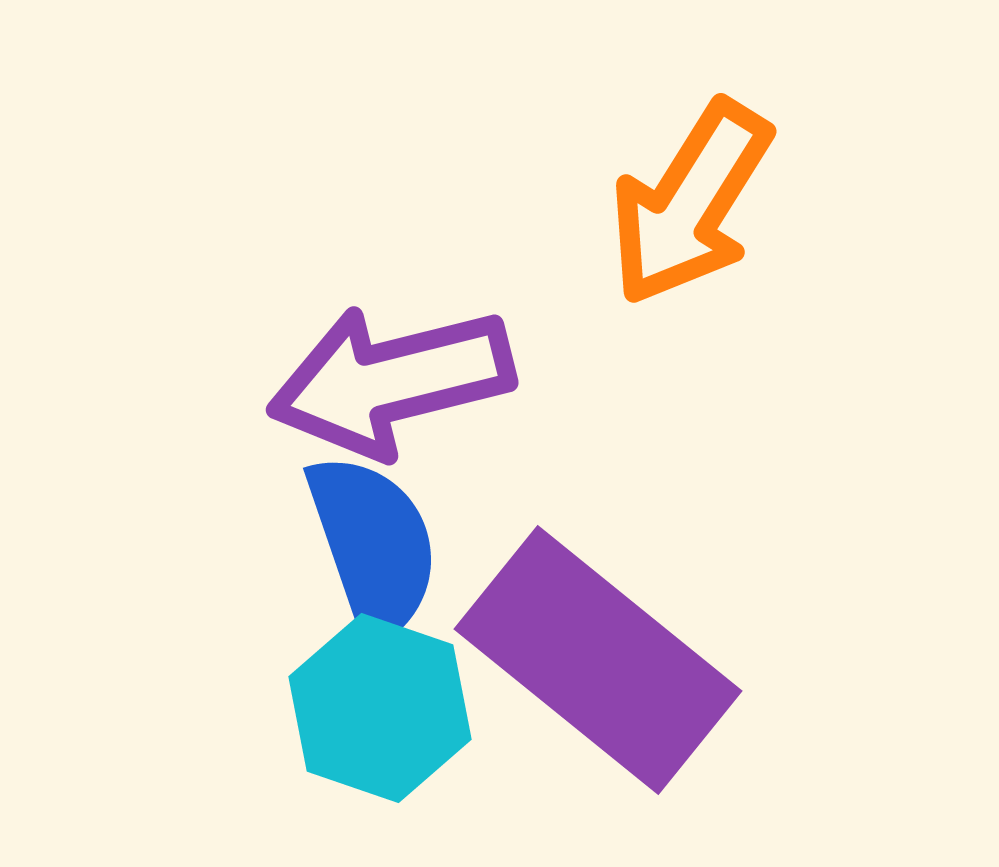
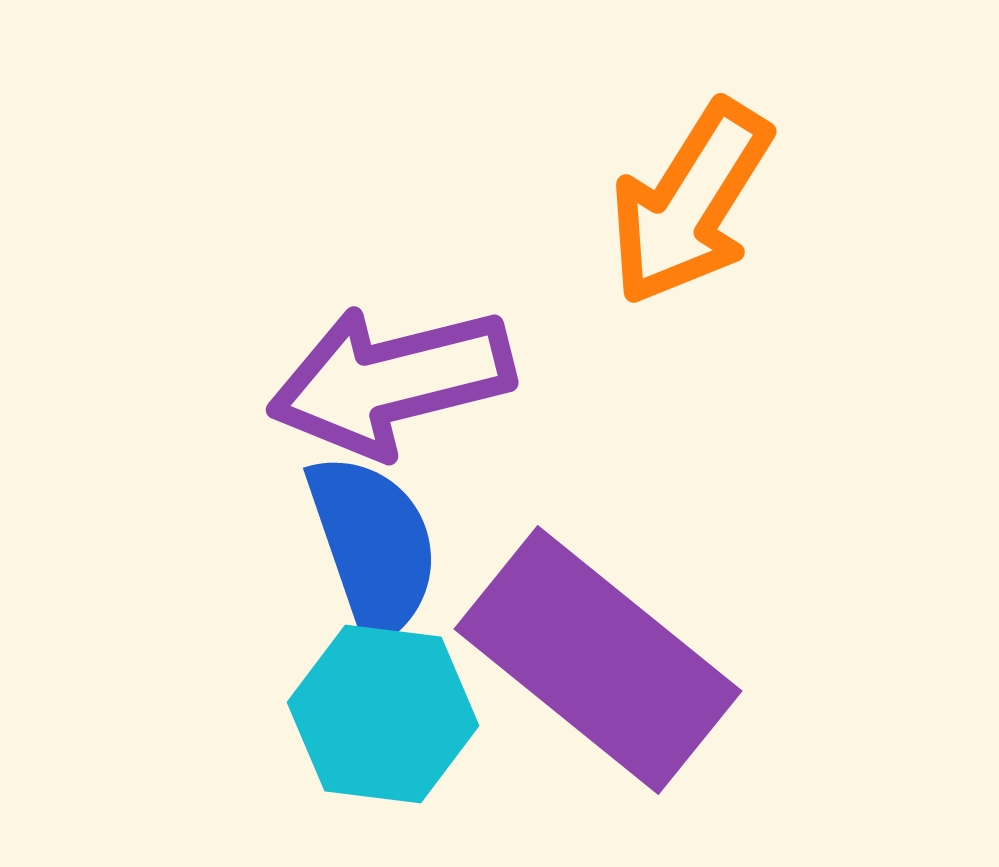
cyan hexagon: moved 3 px right, 6 px down; rotated 12 degrees counterclockwise
